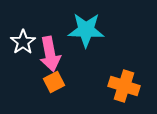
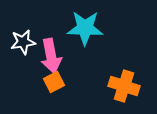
cyan star: moved 1 px left, 2 px up
white star: rotated 25 degrees clockwise
pink arrow: moved 1 px right, 2 px down
